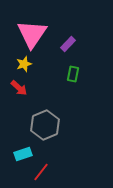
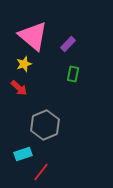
pink triangle: moved 1 px right, 2 px down; rotated 24 degrees counterclockwise
